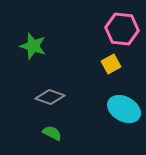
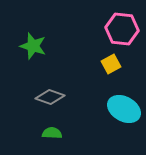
green semicircle: rotated 24 degrees counterclockwise
